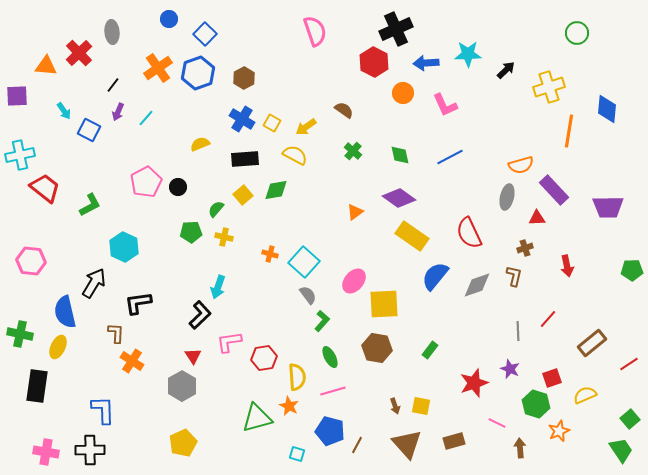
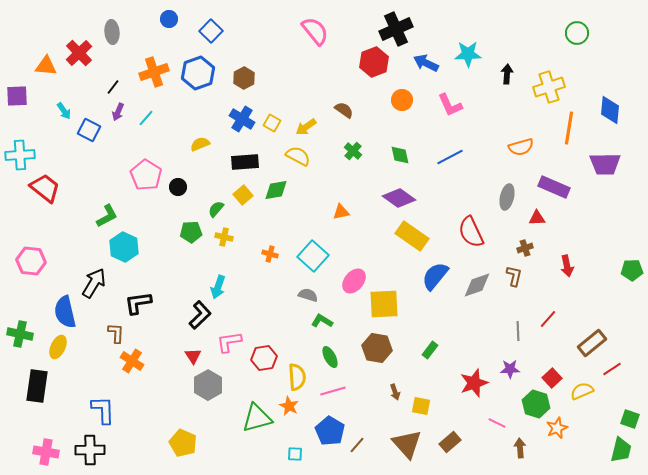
pink semicircle at (315, 31): rotated 20 degrees counterclockwise
blue square at (205, 34): moved 6 px right, 3 px up
red hexagon at (374, 62): rotated 12 degrees clockwise
blue arrow at (426, 63): rotated 30 degrees clockwise
orange cross at (158, 68): moved 4 px left, 4 px down; rotated 16 degrees clockwise
black arrow at (506, 70): moved 1 px right, 4 px down; rotated 42 degrees counterclockwise
black line at (113, 85): moved 2 px down
orange circle at (403, 93): moved 1 px left, 7 px down
pink L-shape at (445, 105): moved 5 px right
blue diamond at (607, 109): moved 3 px right, 1 px down
orange line at (569, 131): moved 3 px up
cyan cross at (20, 155): rotated 8 degrees clockwise
yellow semicircle at (295, 155): moved 3 px right, 1 px down
black rectangle at (245, 159): moved 3 px down
orange semicircle at (521, 165): moved 18 px up
pink pentagon at (146, 182): moved 7 px up; rotated 12 degrees counterclockwise
purple rectangle at (554, 190): moved 3 px up; rotated 24 degrees counterclockwise
green L-shape at (90, 205): moved 17 px right, 11 px down
purple trapezoid at (608, 207): moved 3 px left, 43 px up
orange triangle at (355, 212): moved 14 px left; rotated 24 degrees clockwise
red semicircle at (469, 233): moved 2 px right, 1 px up
cyan square at (304, 262): moved 9 px right, 6 px up
gray semicircle at (308, 295): rotated 36 degrees counterclockwise
green L-shape at (322, 321): rotated 100 degrees counterclockwise
red line at (629, 364): moved 17 px left, 5 px down
purple star at (510, 369): rotated 24 degrees counterclockwise
red square at (552, 378): rotated 24 degrees counterclockwise
gray hexagon at (182, 386): moved 26 px right, 1 px up
yellow semicircle at (585, 395): moved 3 px left, 4 px up
brown arrow at (395, 406): moved 14 px up
green square at (630, 419): rotated 30 degrees counterclockwise
blue pentagon at (330, 431): rotated 16 degrees clockwise
orange star at (559, 431): moved 2 px left, 3 px up
brown rectangle at (454, 441): moved 4 px left, 1 px down; rotated 25 degrees counterclockwise
yellow pentagon at (183, 443): rotated 24 degrees counterclockwise
brown line at (357, 445): rotated 12 degrees clockwise
green trapezoid at (621, 450): rotated 48 degrees clockwise
cyan square at (297, 454): moved 2 px left; rotated 14 degrees counterclockwise
